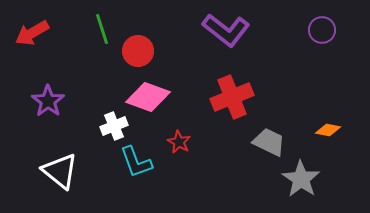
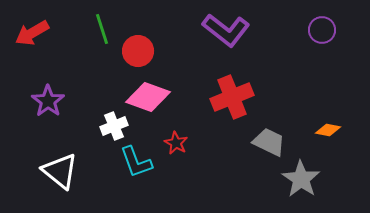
red star: moved 3 px left, 1 px down
